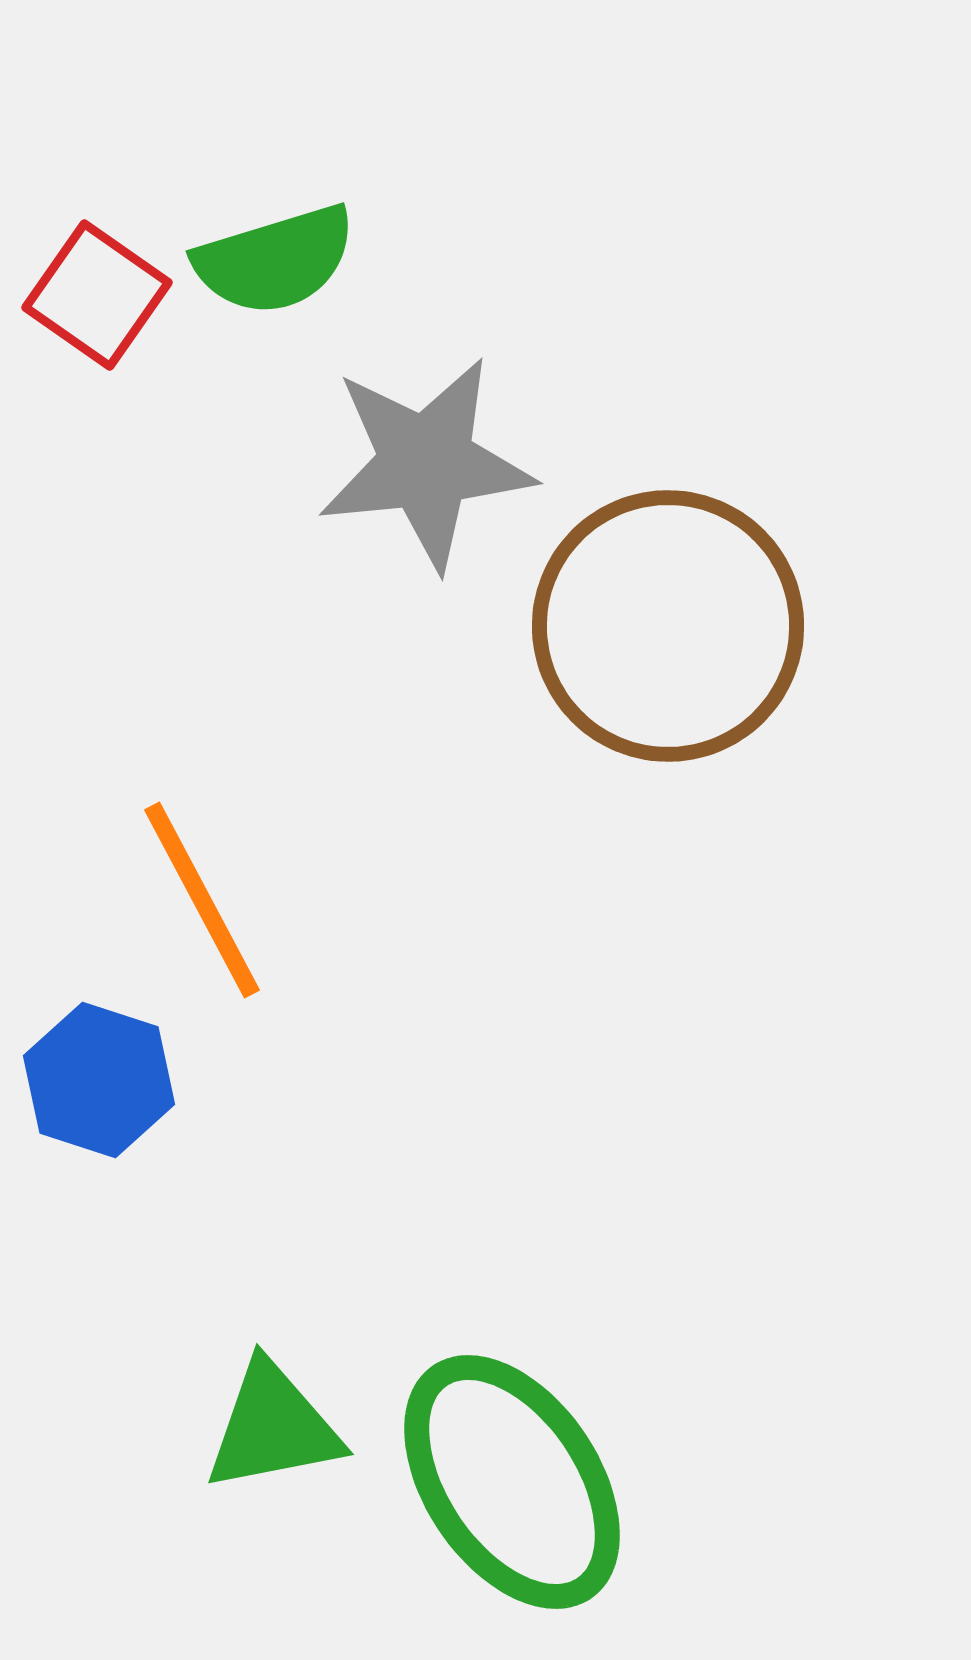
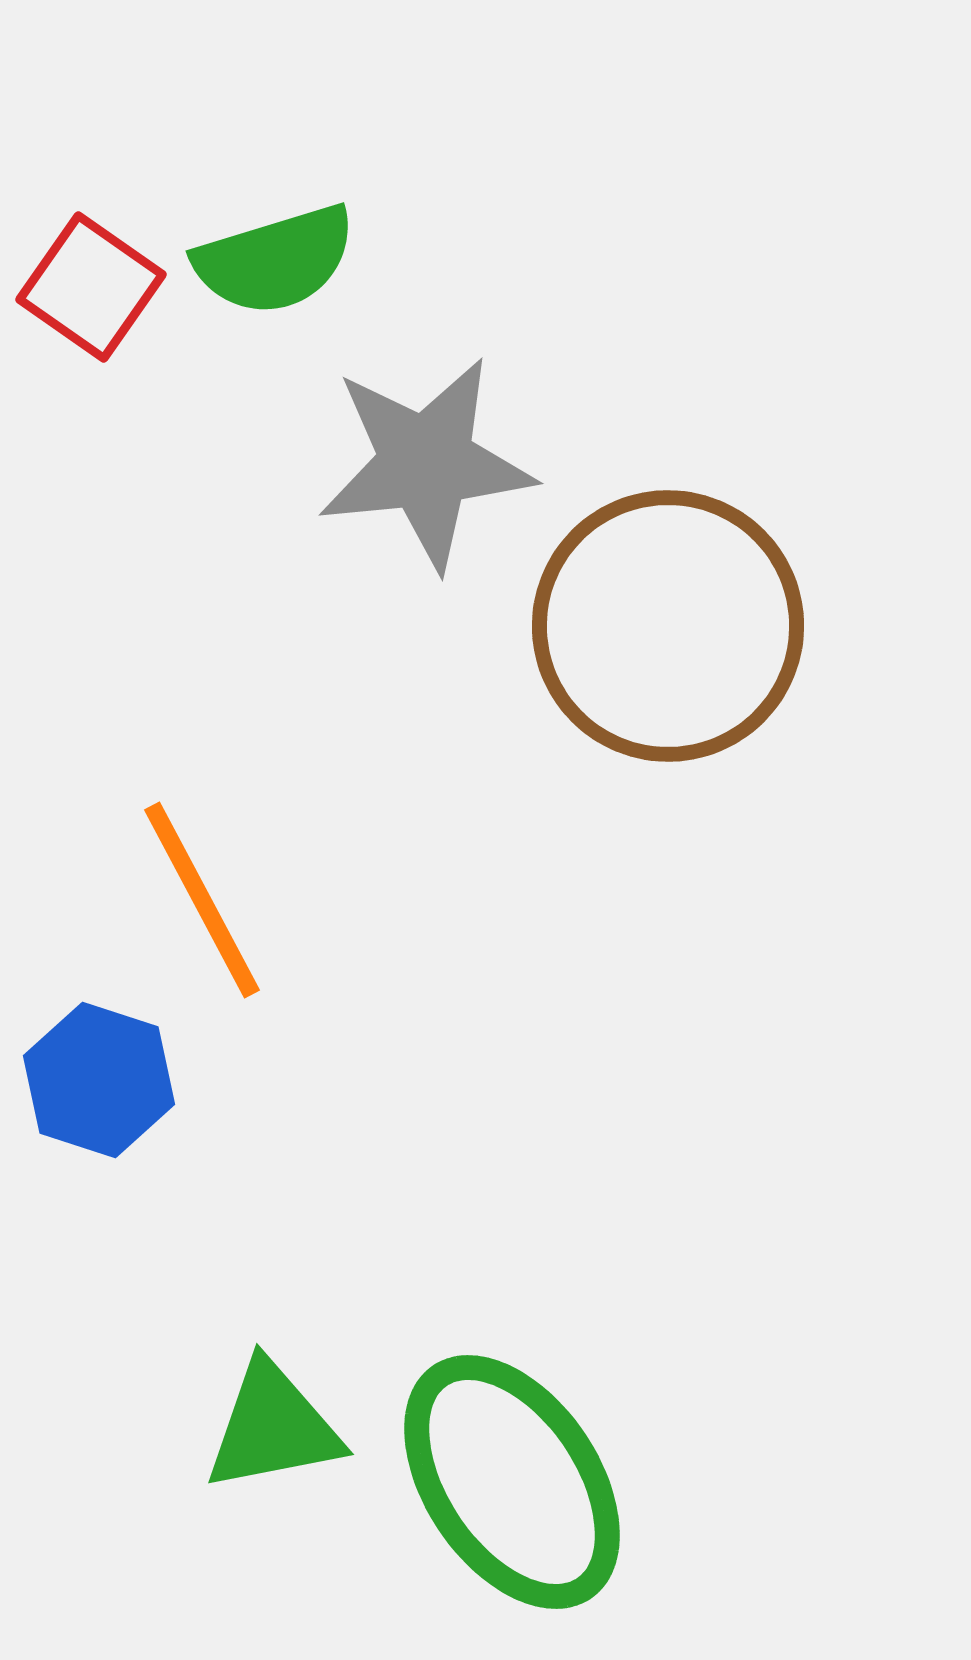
red square: moved 6 px left, 8 px up
